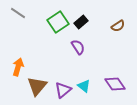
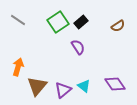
gray line: moved 7 px down
